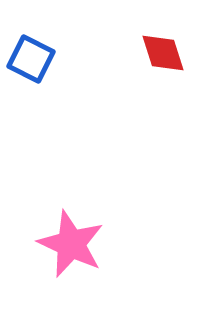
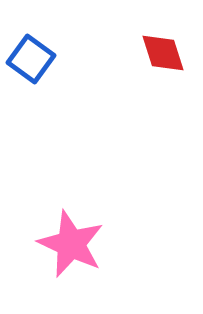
blue square: rotated 9 degrees clockwise
